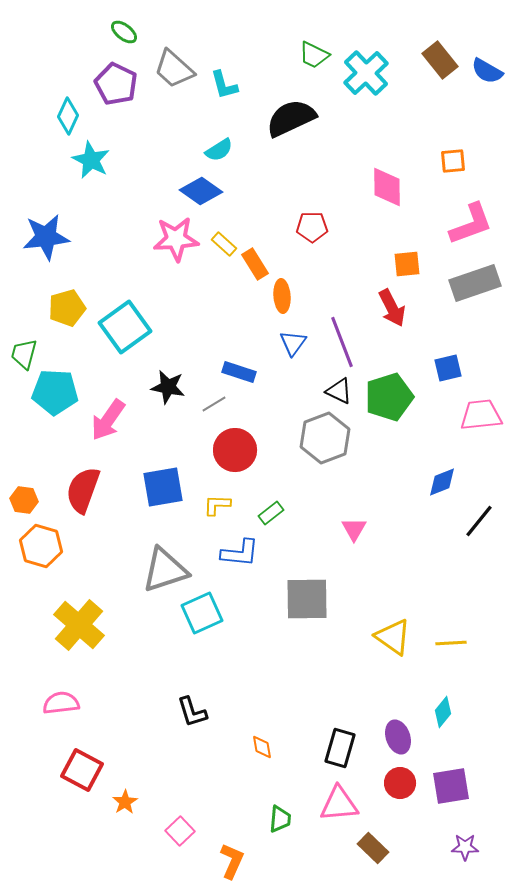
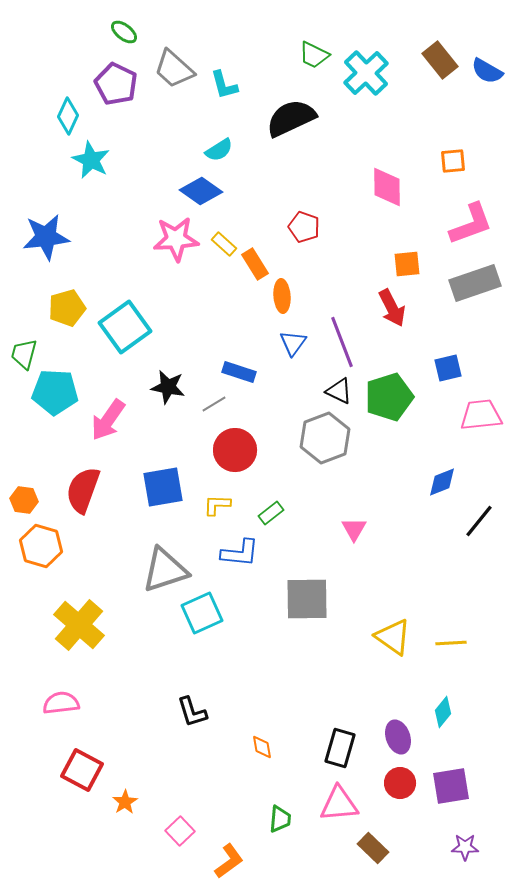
red pentagon at (312, 227): moved 8 px left; rotated 20 degrees clockwise
orange L-shape at (232, 861): moved 3 px left; rotated 30 degrees clockwise
